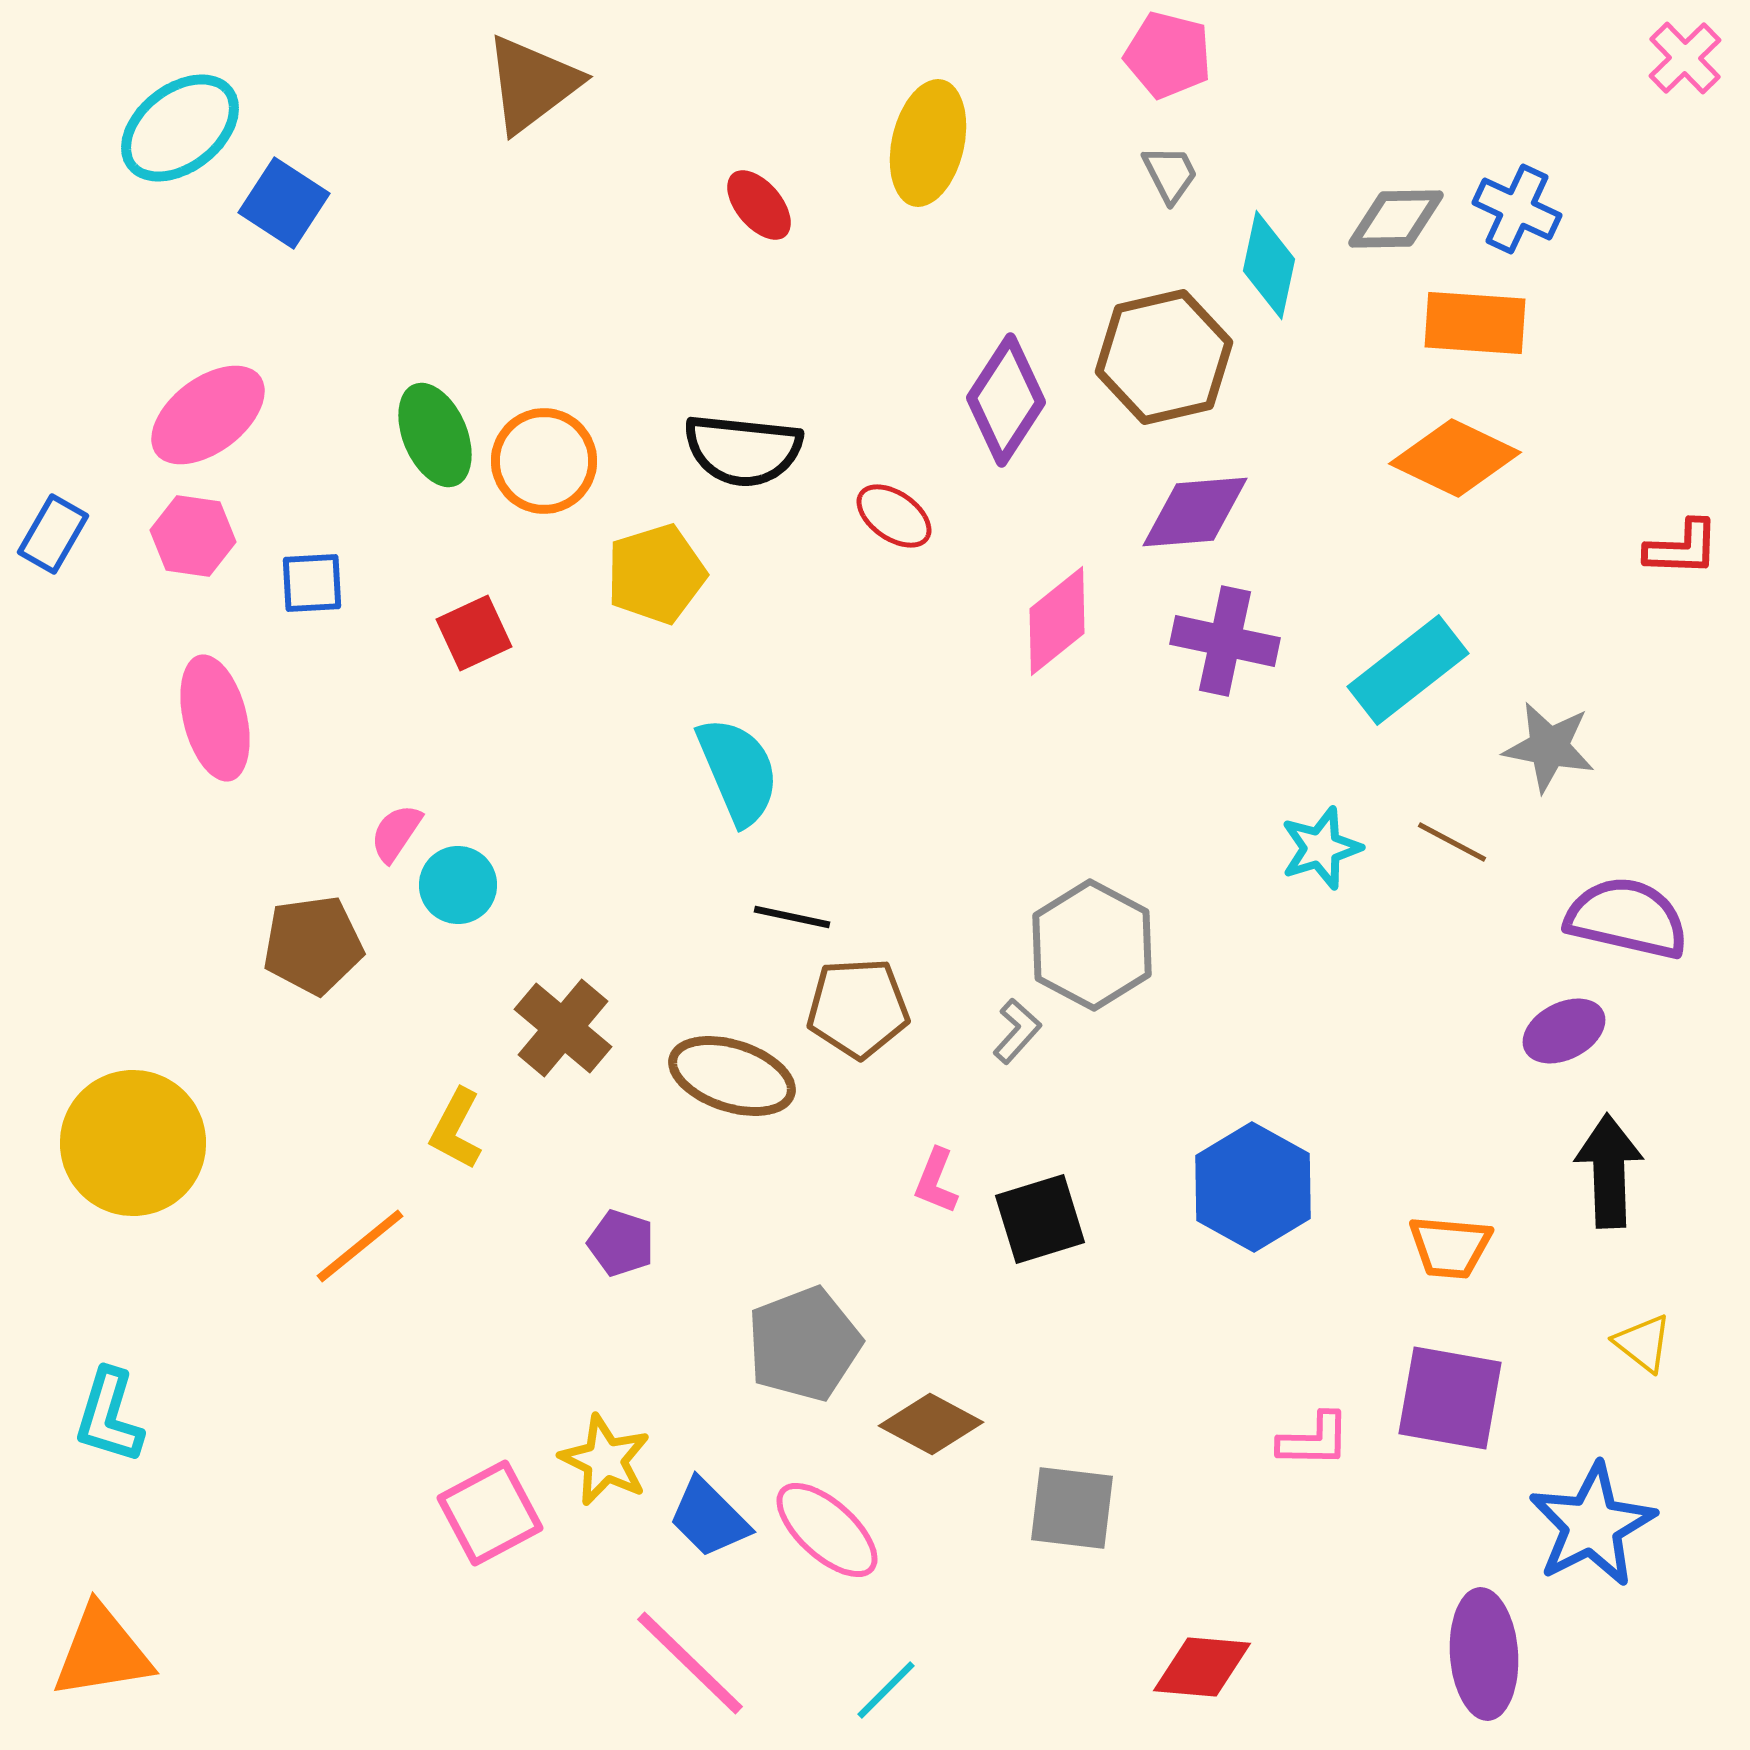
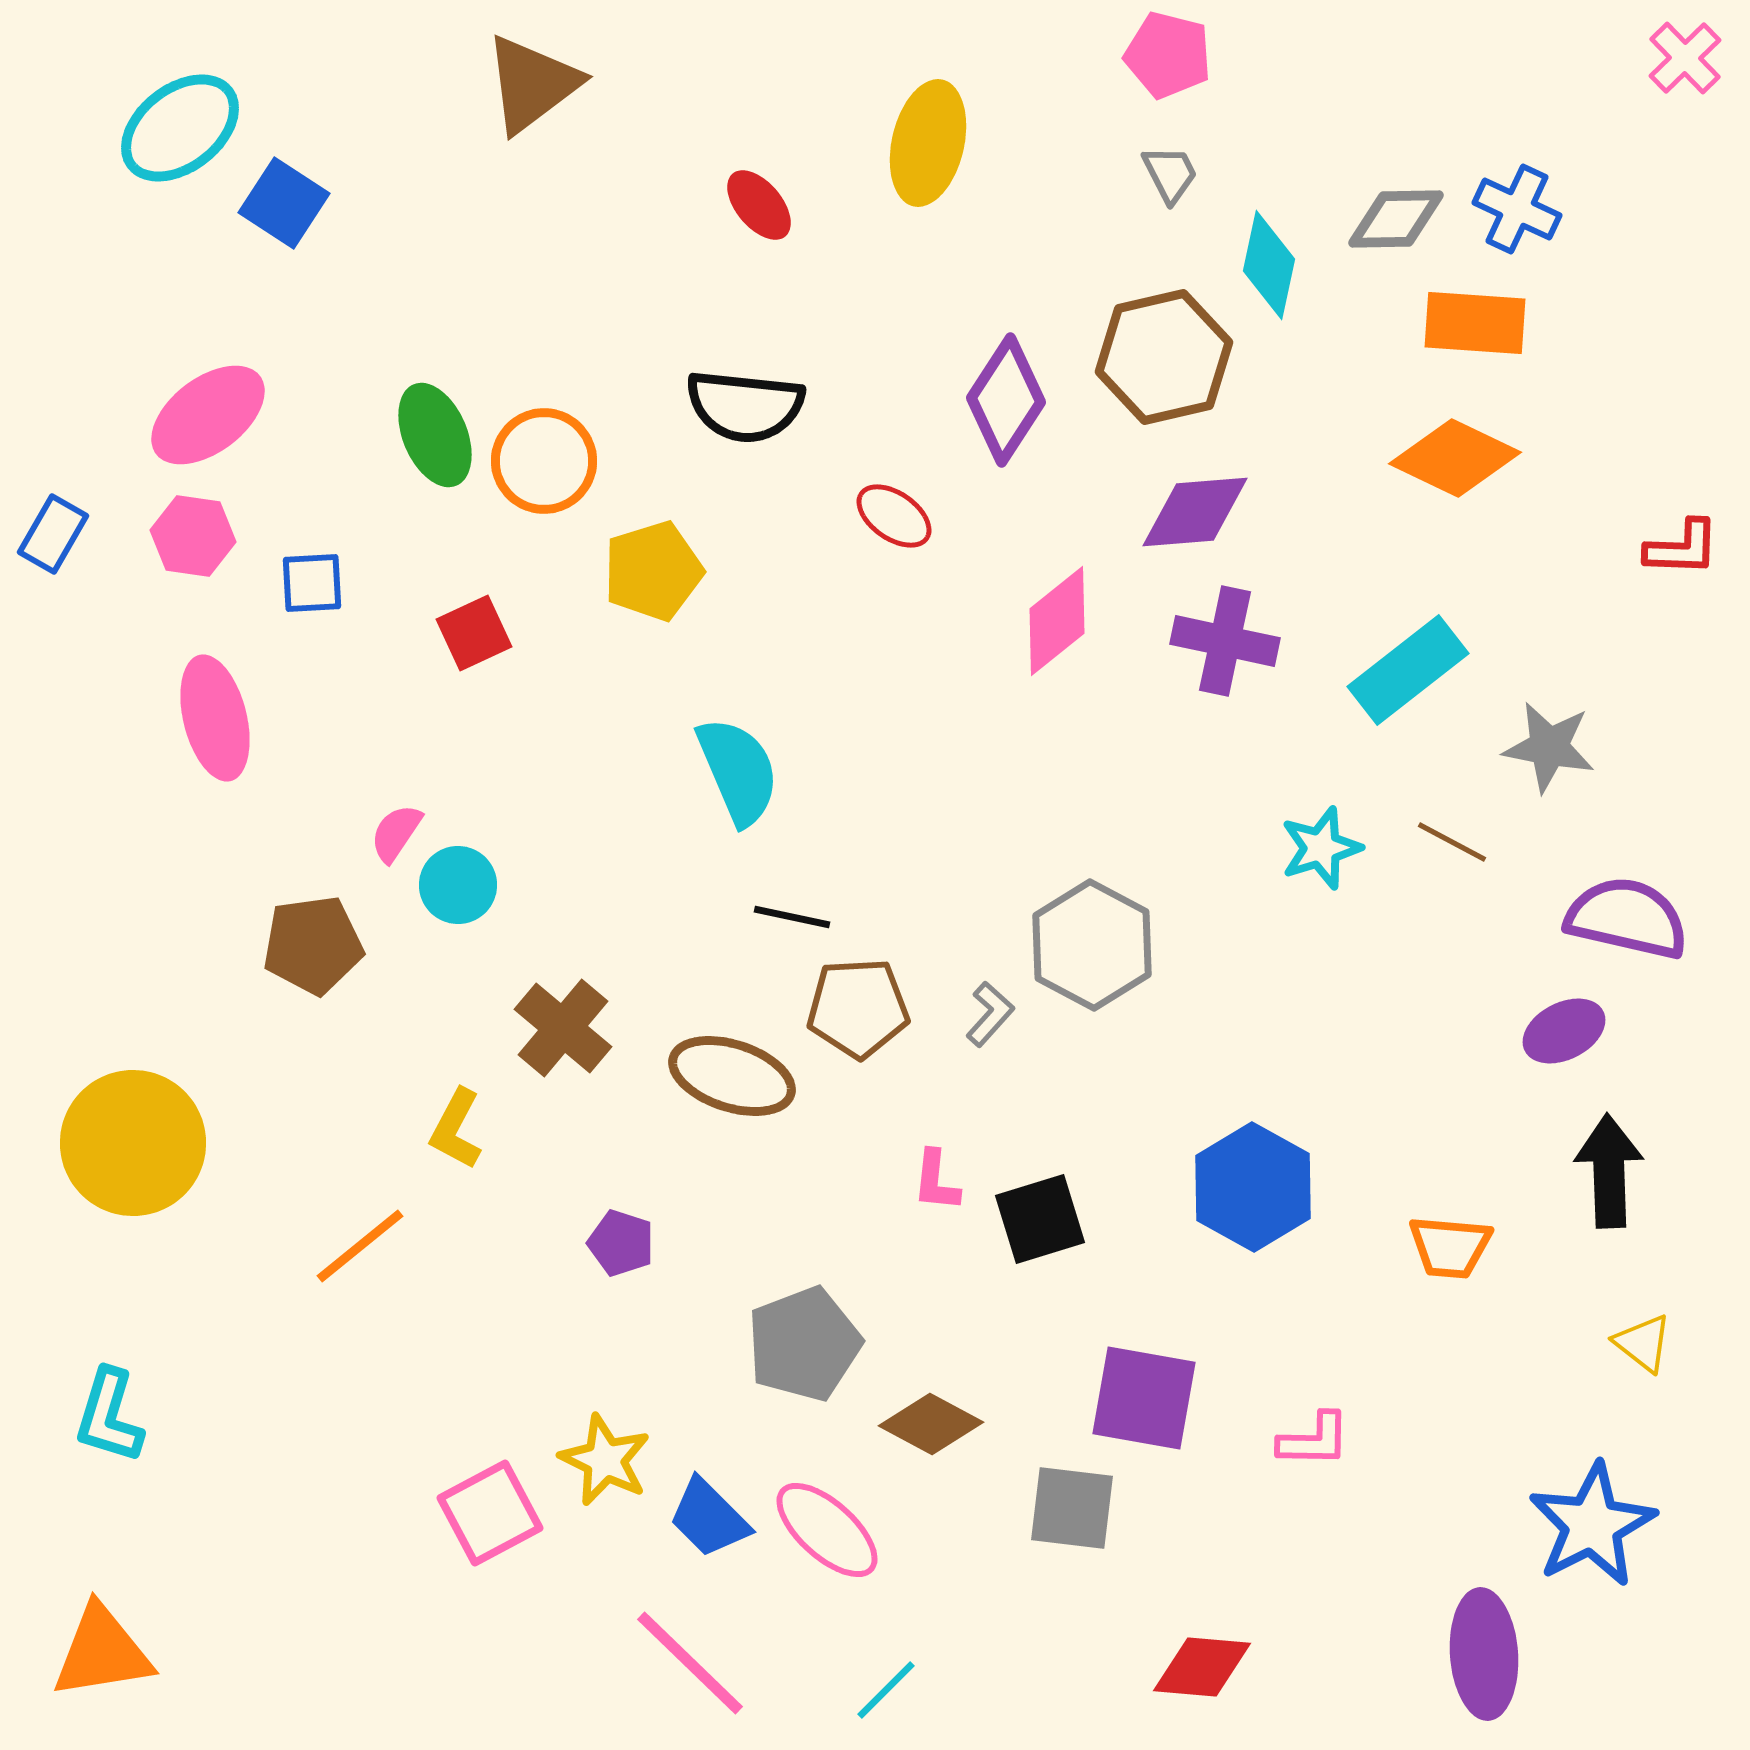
black semicircle at (743, 450): moved 2 px right, 44 px up
yellow pentagon at (656, 574): moved 3 px left, 3 px up
gray L-shape at (1017, 1031): moved 27 px left, 17 px up
pink L-shape at (936, 1181): rotated 16 degrees counterclockwise
purple square at (1450, 1398): moved 306 px left
